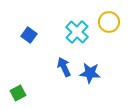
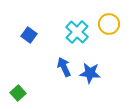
yellow circle: moved 2 px down
green square: rotated 14 degrees counterclockwise
